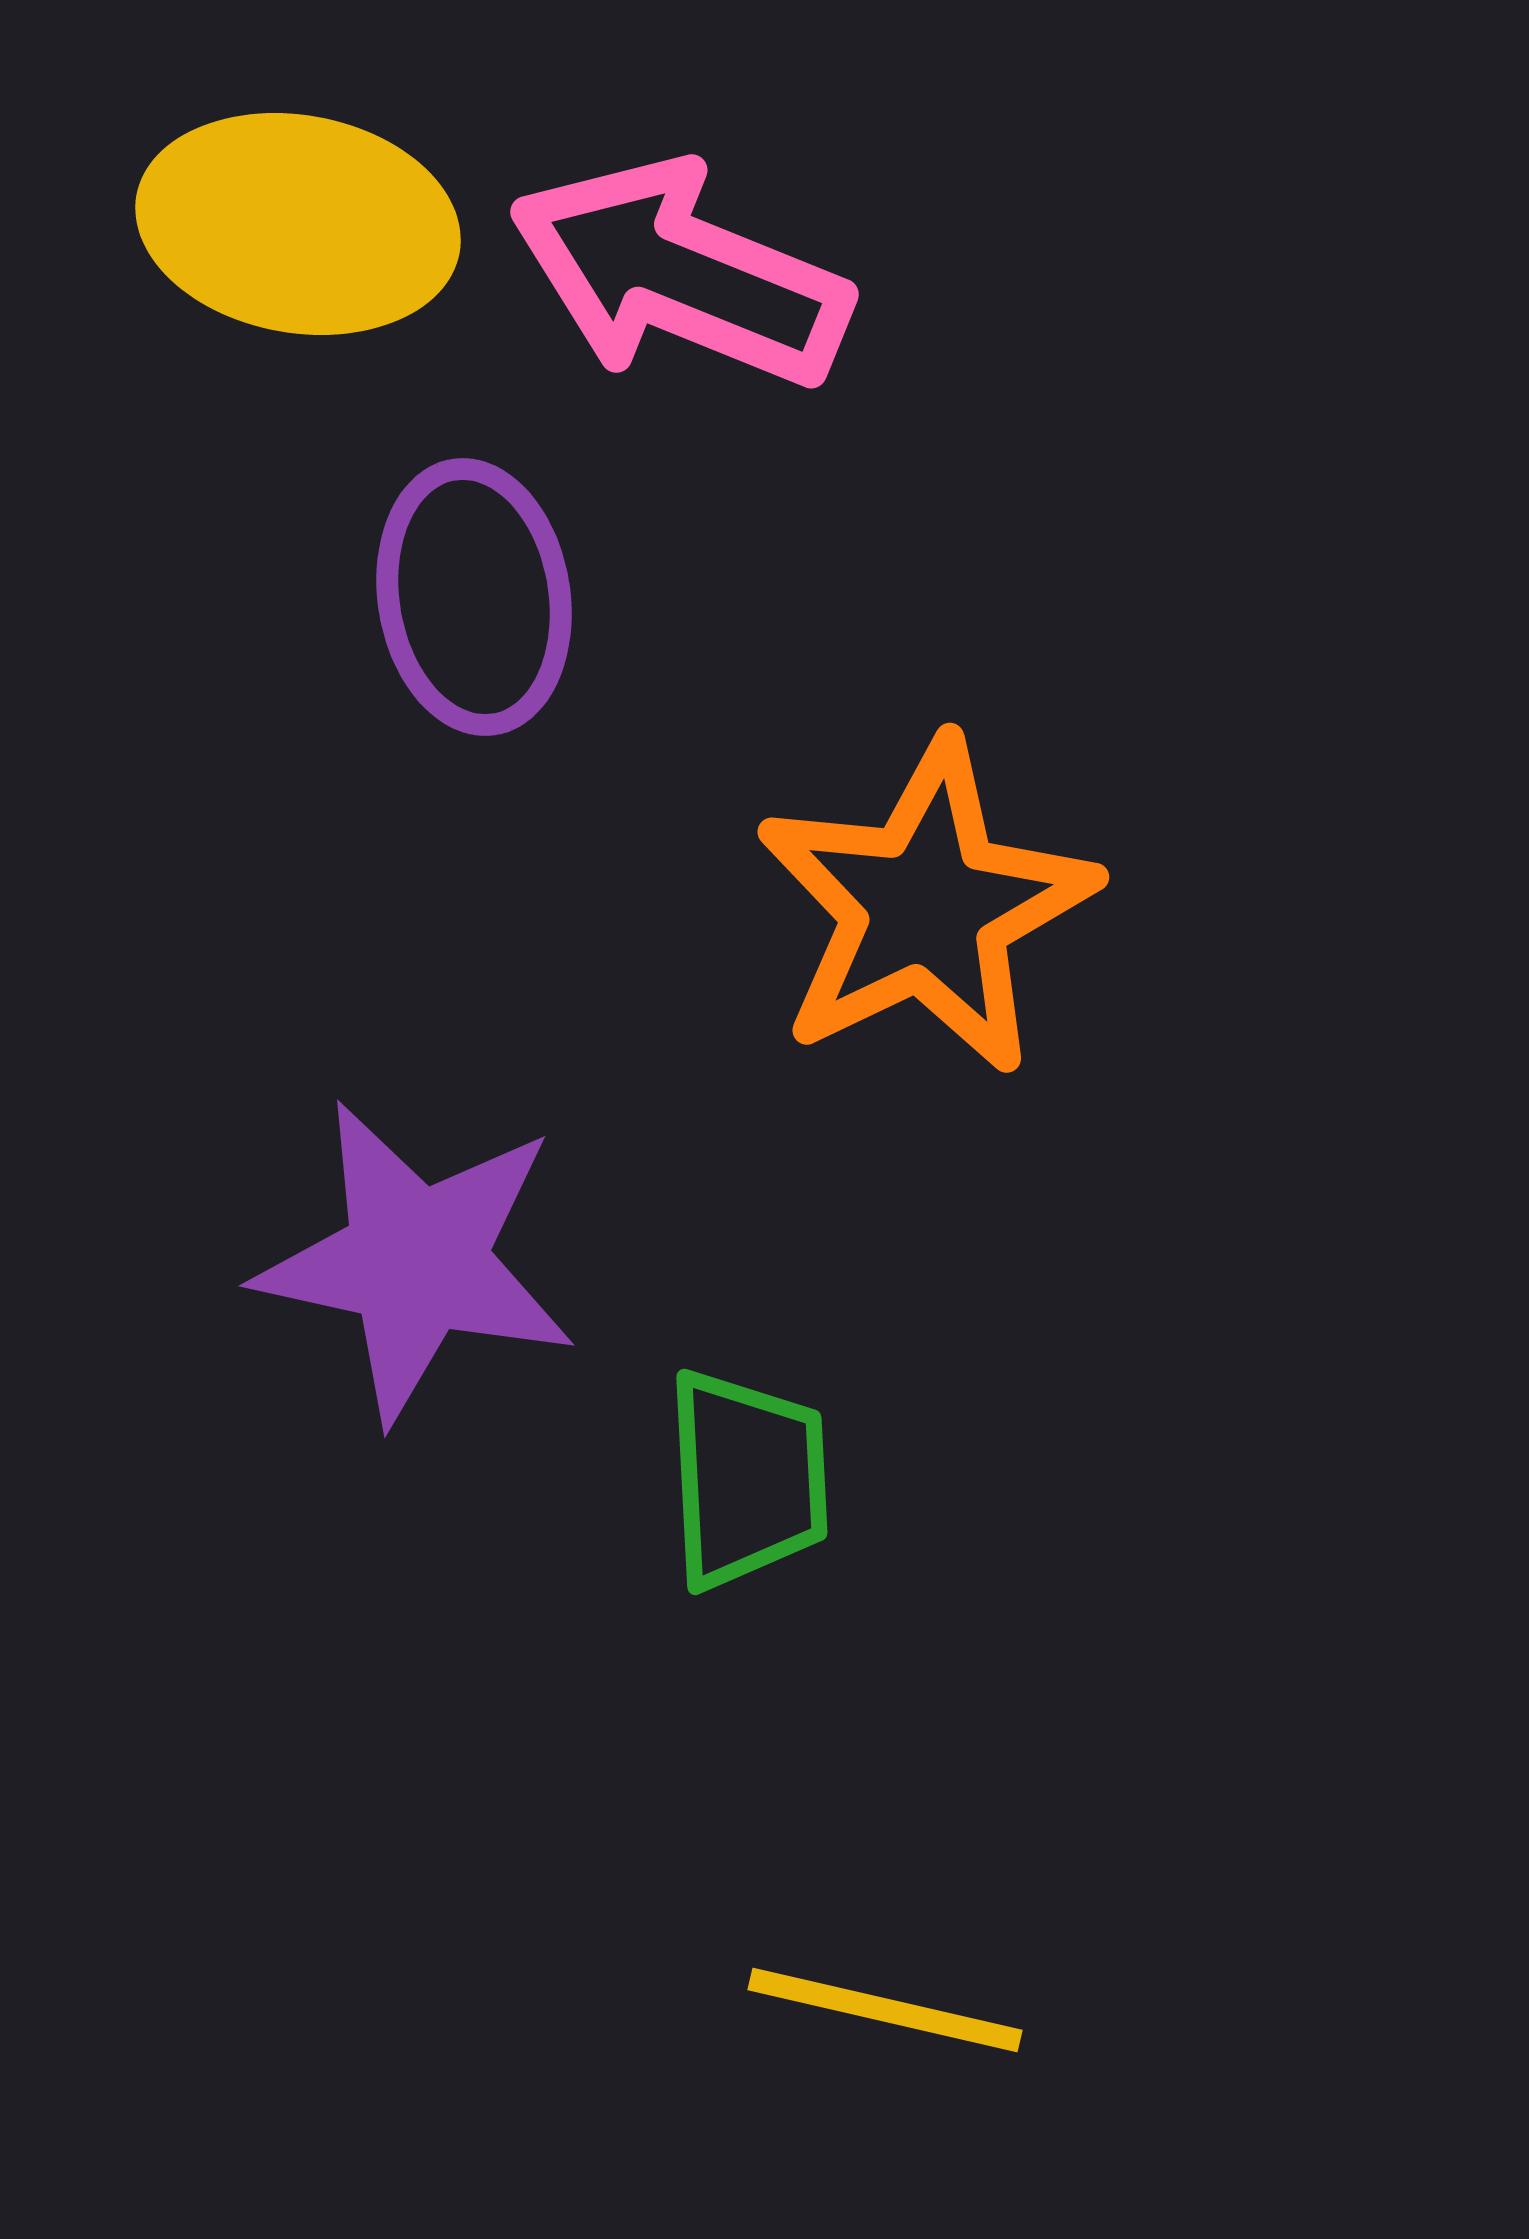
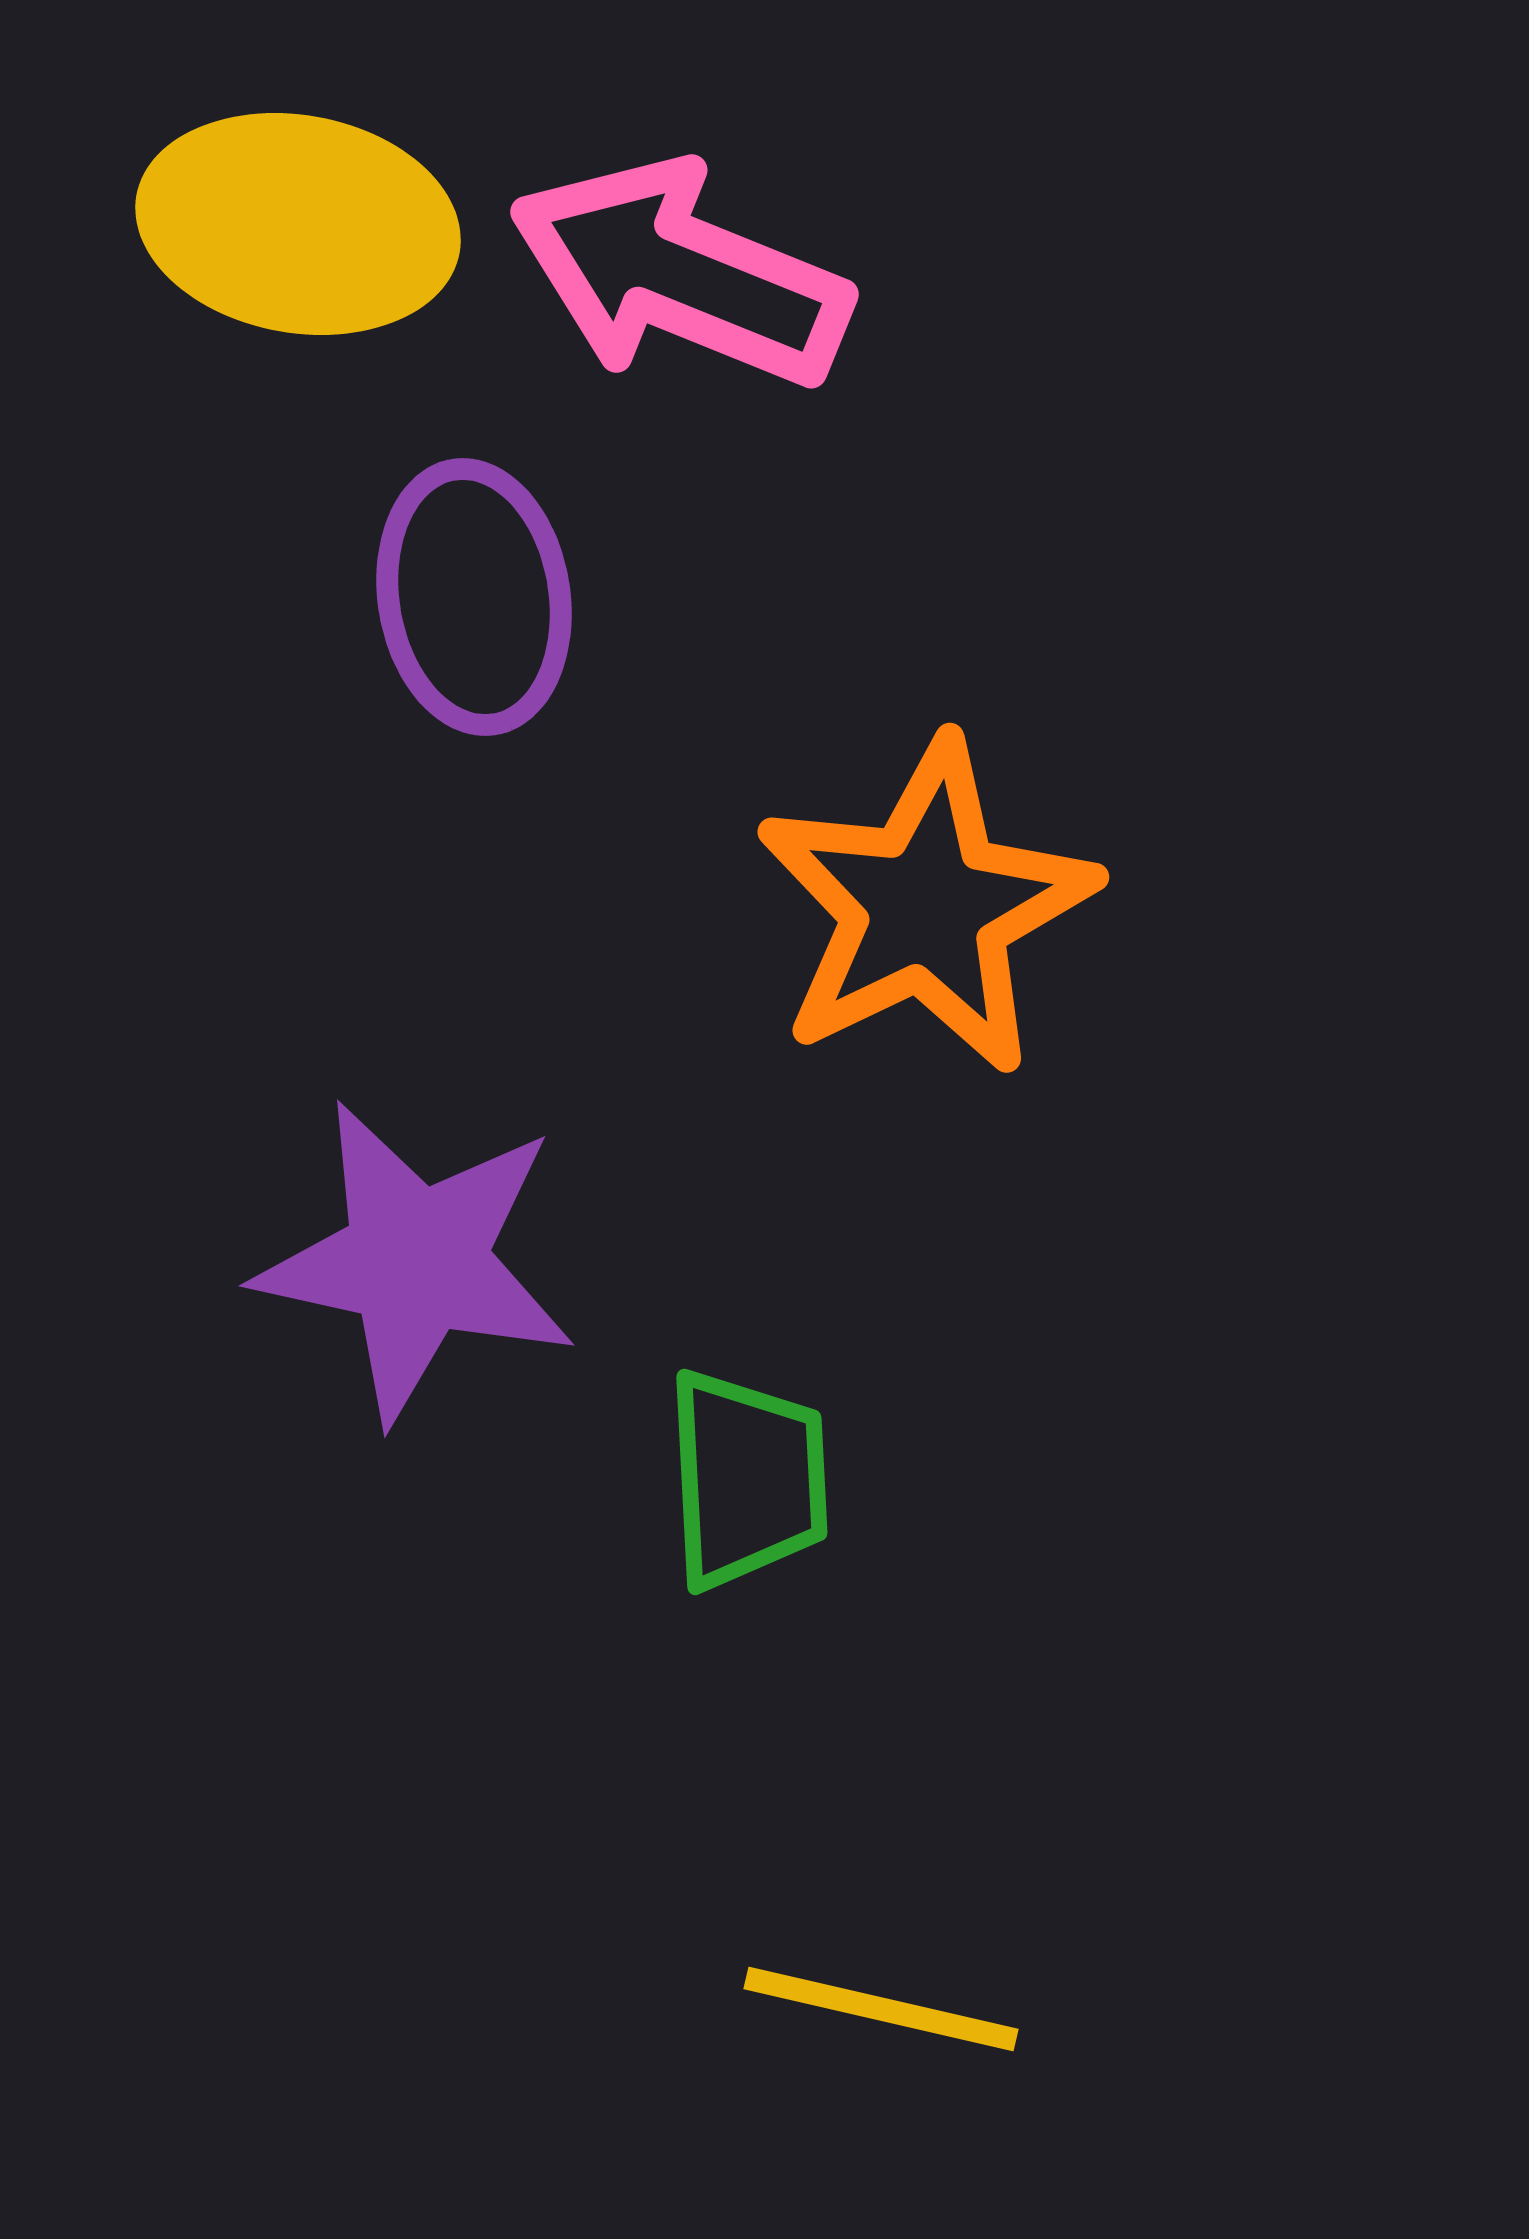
yellow line: moved 4 px left, 1 px up
